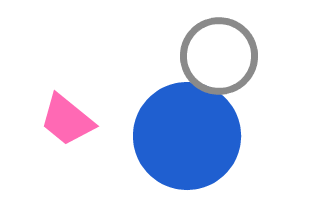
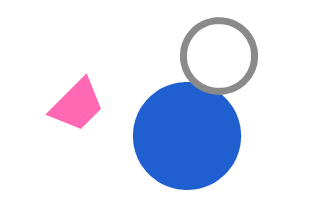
pink trapezoid: moved 10 px right, 15 px up; rotated 84 degrees counterclockwise
